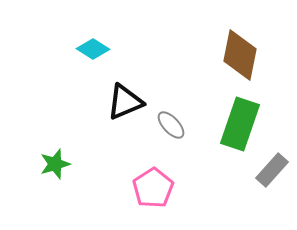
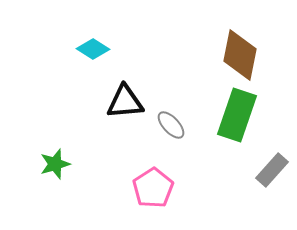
black triangle: rotated 18 degrees clockwise
green rectangle: moved 3 px left, 9 px up
